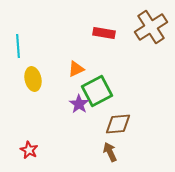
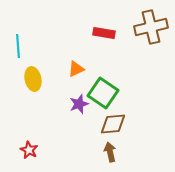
brown cross: rotated 20 degrees clockwise
green square: moved 6 px right, 2 px down; rotated 28 degrees counterclockwise
purple star: rotated 18 degrees clockwise
brown diamond: moved 5 px left
brown arrow: rotated 12 degrees clockwise
